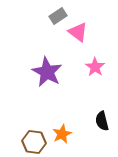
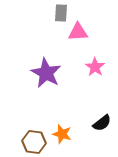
gray rectangle: moved 3 px right, 3 px up; rotated 54 degrees counterclockwise
pink triangle: rotated 40 degrees counterclockwise
purple star: moved 1 px left, 1 px down
black semicircle: moved 2 px down; rotated 114 degrees counterclockwise
orange star: rotated 30 degrees counterclockwise
